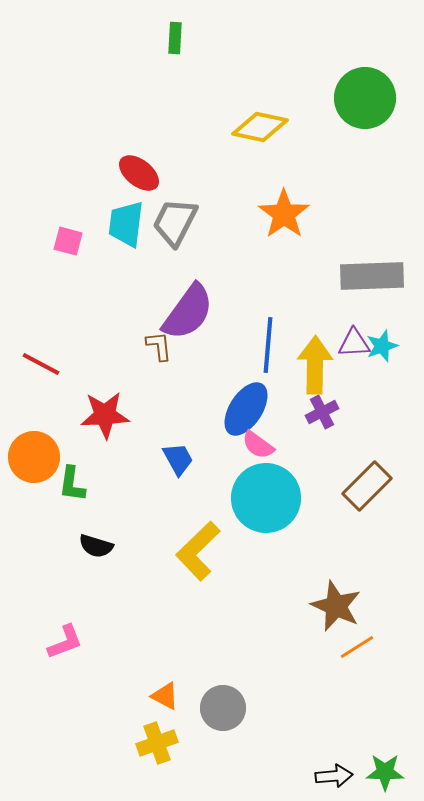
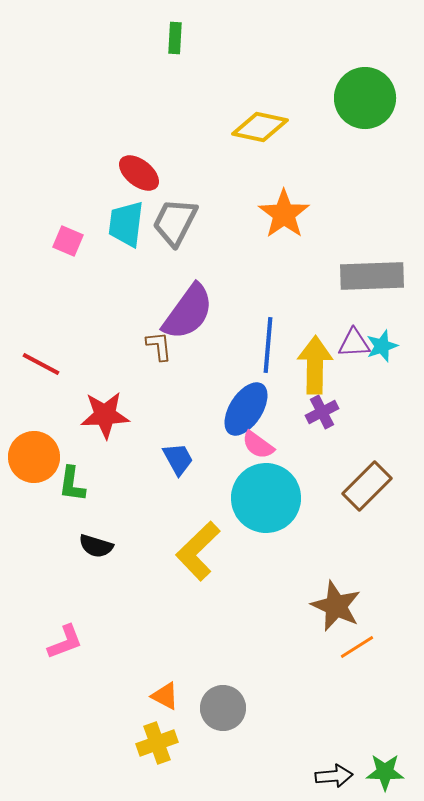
pink square: rotated 8 degrees clockwise
